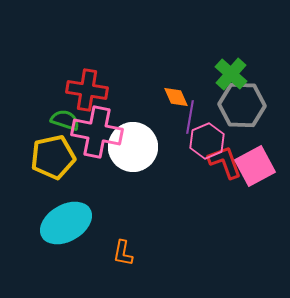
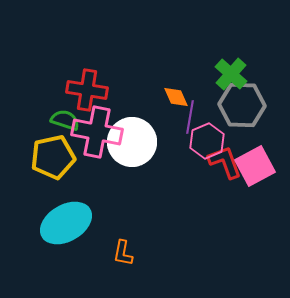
white circle: moved 1 px left, 5 px up
